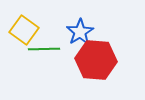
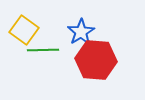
blue star: moved 1 px right
green line: moved 1 px left, 1 px down
